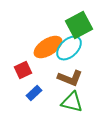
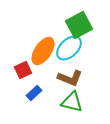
orange ellipse: moved 5 px left, 4 px down; rotated 24 degrees counterclockwise
